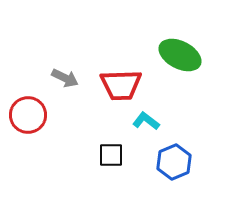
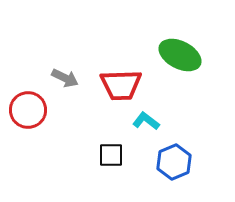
red circle: moved 5 px up
